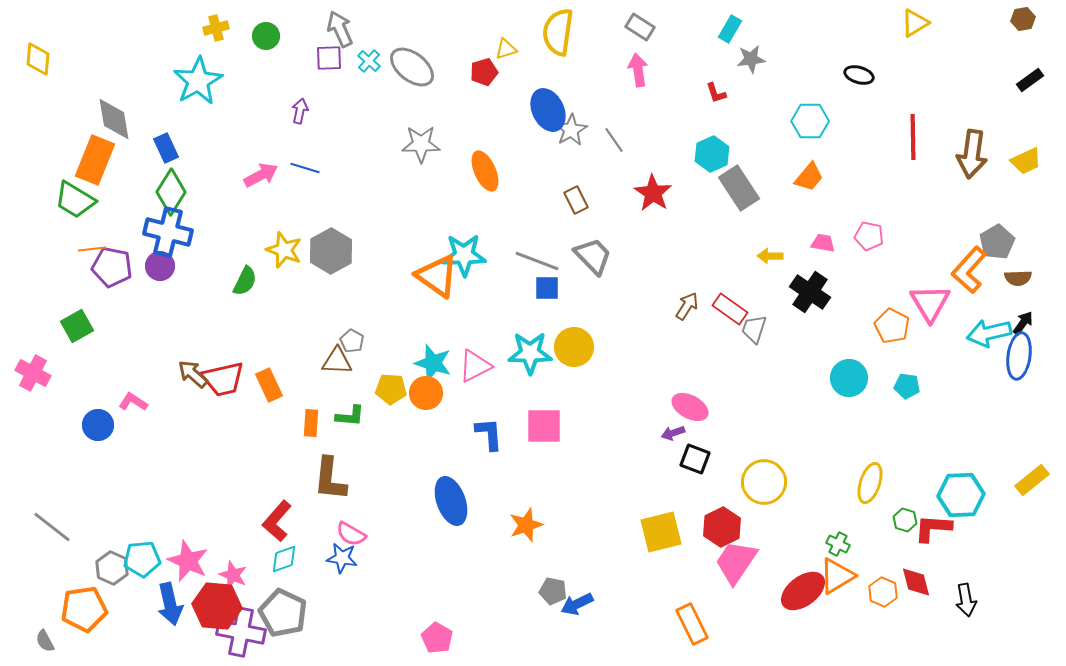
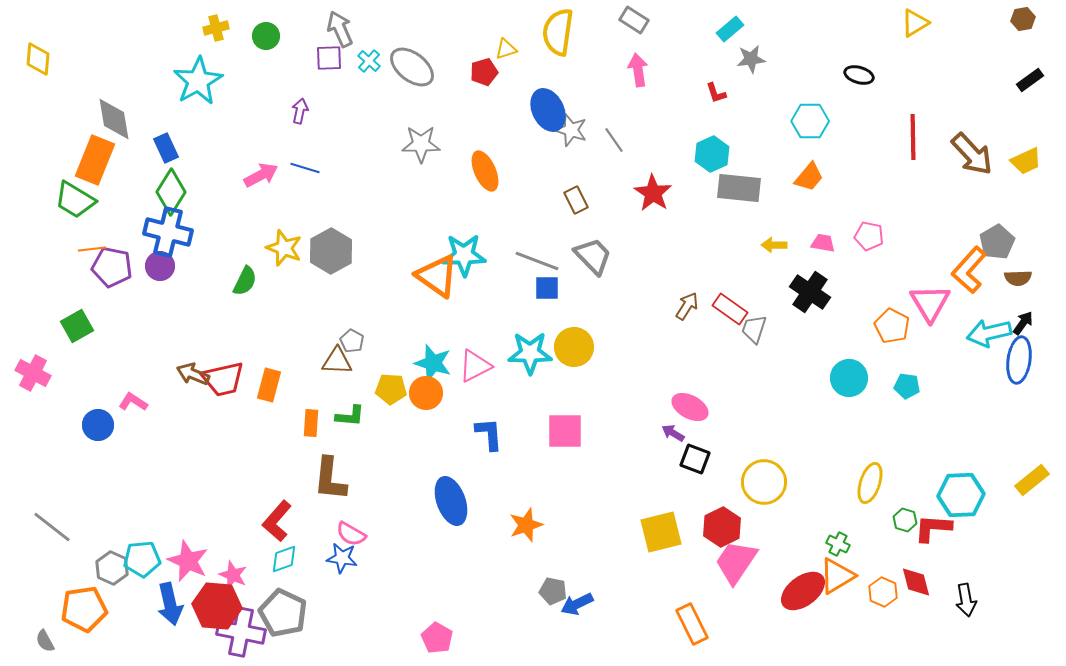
gray rectangle at (640, 27): moved 6 px left, 7 px up
cyan rectangle at (730, 29): rotated 20 degrees clockwise
gray star at (571, 130): rotated 24 degrees counterclockwise
brown arrow at (972, 154): rotated 51 degrees counterclockwise
gray rectangle at (739, 188): rotated 51 degrees counterclockwise
yellow star at (284, 250): moved 2 px up
yellow arrow at (770, 256): moved 4 px right, 11 px up
blue ellipse at (1019, 356): moved 4 px down
brown arrow at (193, 374): rotated 20 degrees counterclockwise
orange rectangle at (269, 385): rotated 40 degrees clockwise
pink square at (544, 426): moved 21 px right, 5 px down
purple arrow at (673, 433): rotated 50 degrees clockwise
